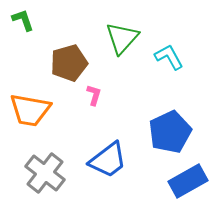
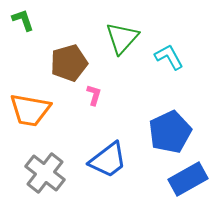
blue rectangle: moved 2 px up
